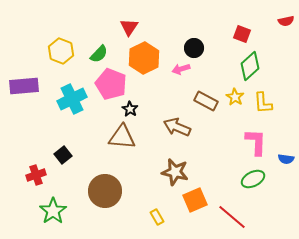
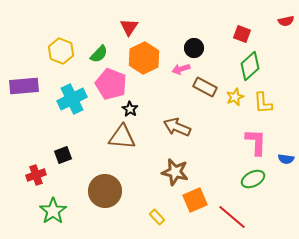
yellow star: rotated 18 degrees clockwise
brown rectangle: moved 1 px left, 14 px up
black square: rotated 18 degrees clockwise
yellow rectangle: rotated 14 degrees counterclockwise
